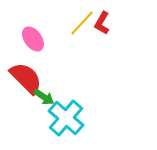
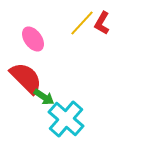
cyan cross: moved 1 px down
